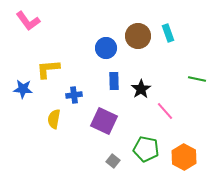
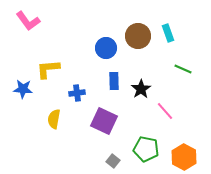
green line: moved 14 px left, 10 px up; rotated 12 degrees clockwise
blue cross: moved 3 px right, 2 px up
